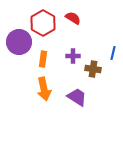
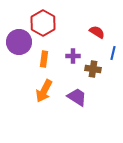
red semicircle: moved 24 px right, 14 px down
orange rectangle: moved 1 px right
orange arrow: moved 2 px down; rotated 40 degrees clockwise
